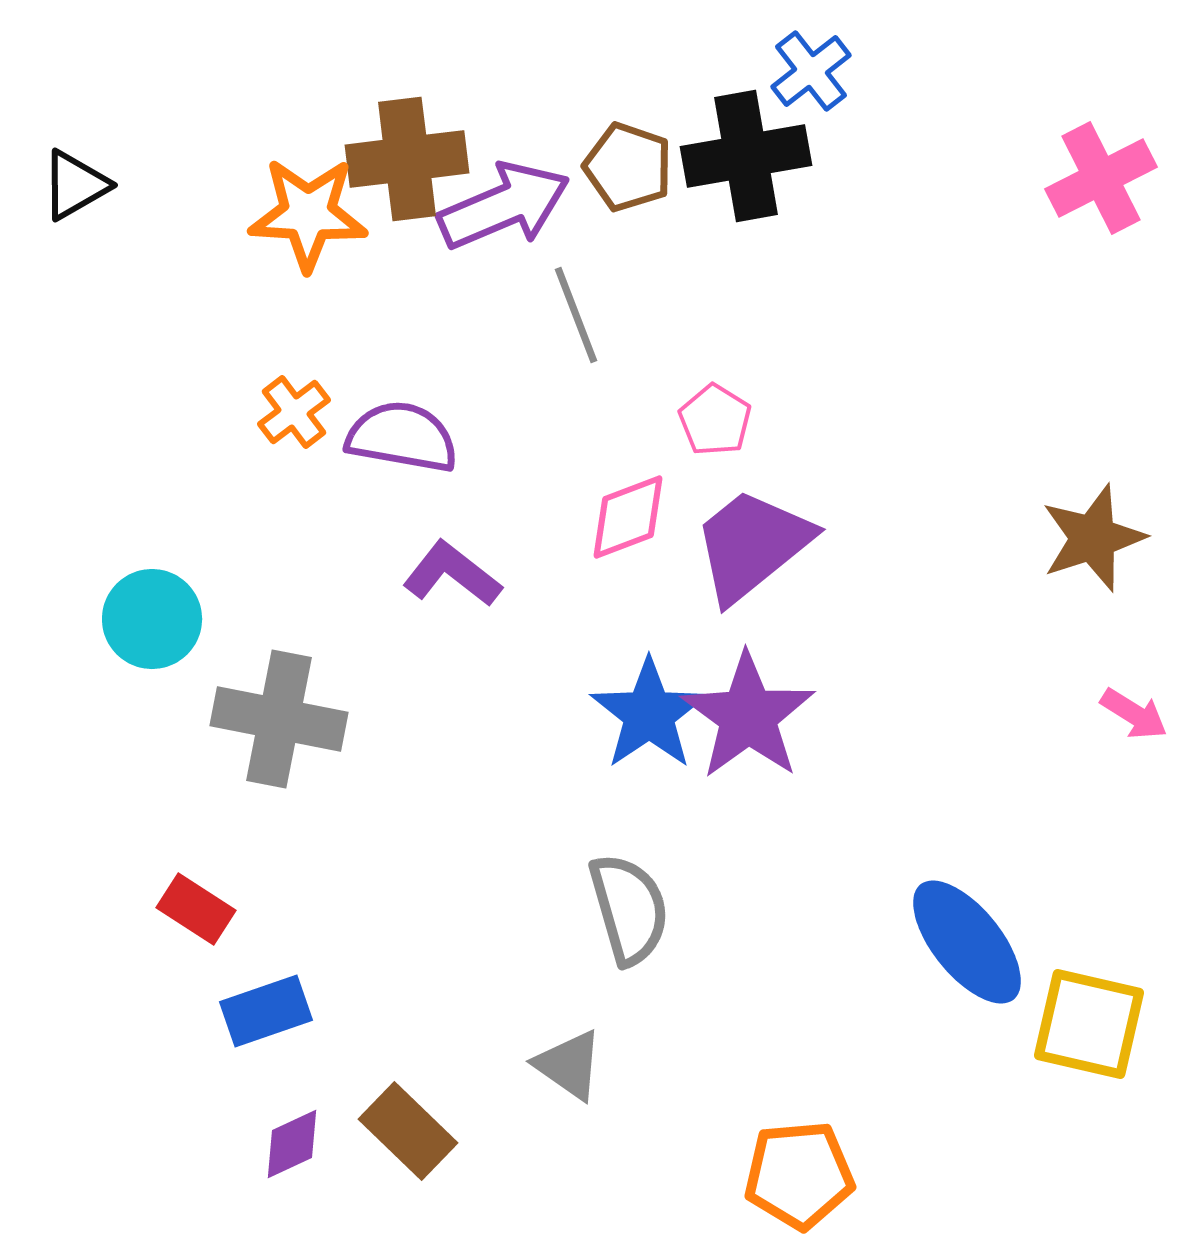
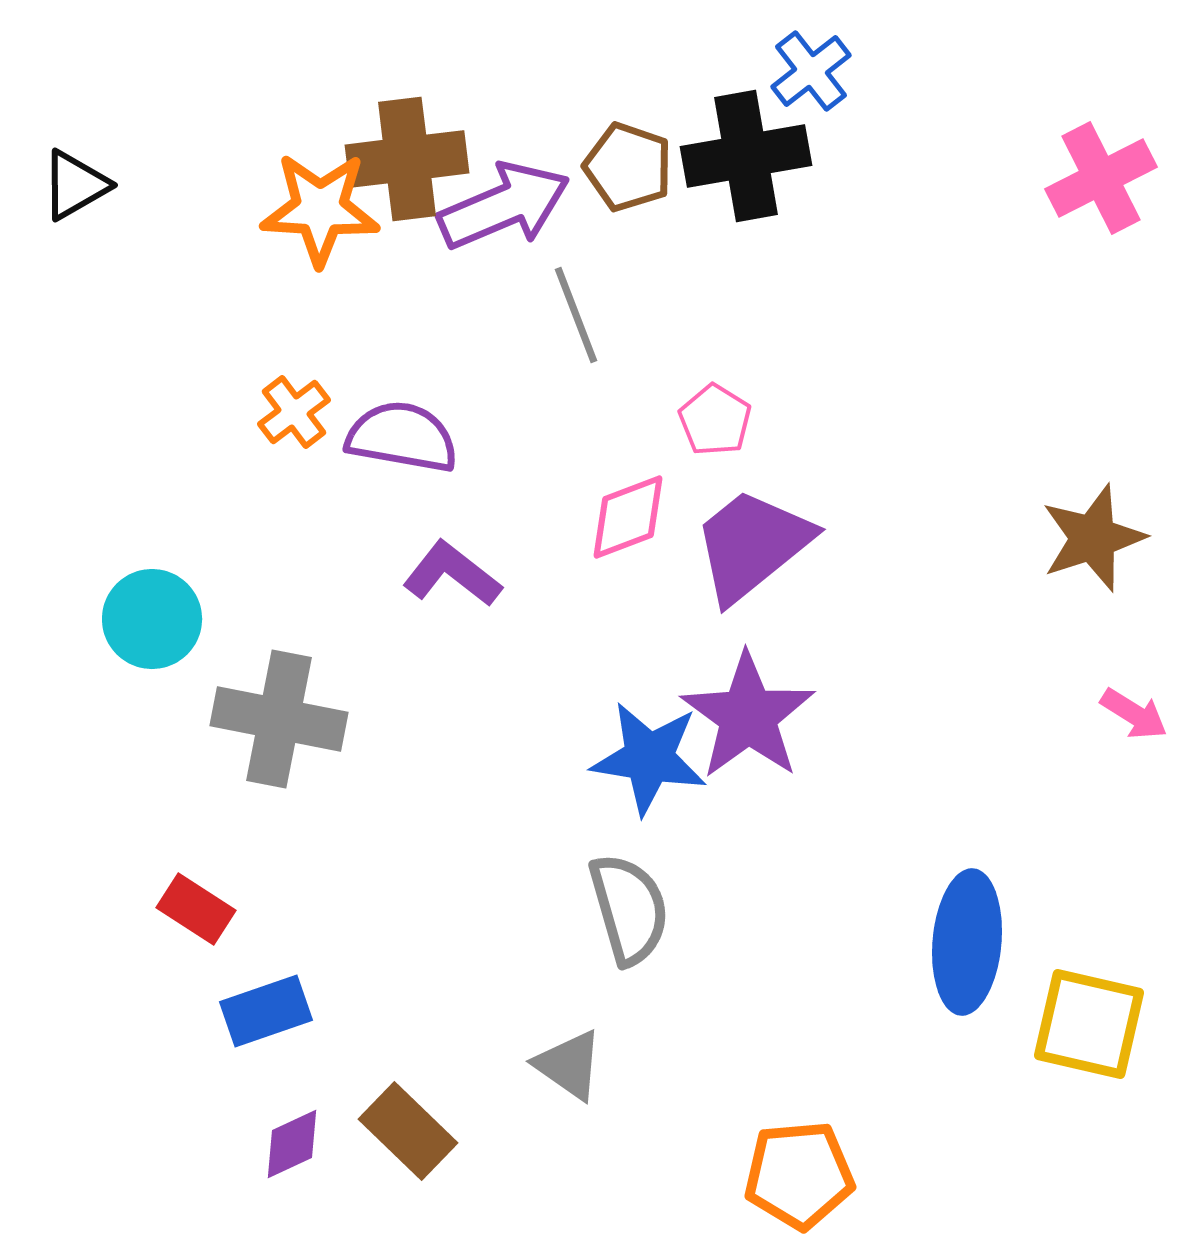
orange star: moved 12 px right, 5 px up
blue star: moved 44 px down; rotated 29 degrees counterclockwise
blue ellipse: rotated 44 degrees clockwise
